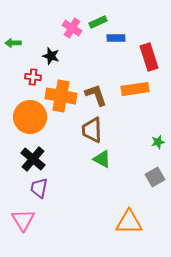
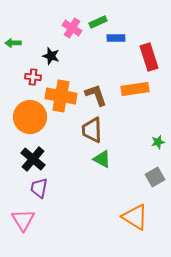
orange triangle: moved 6 px right, 5 px up; rotated 32 degrees clockwise
